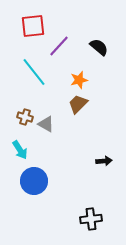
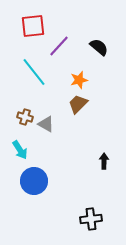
black arrow: rotated 84 degrees counterclockwise
